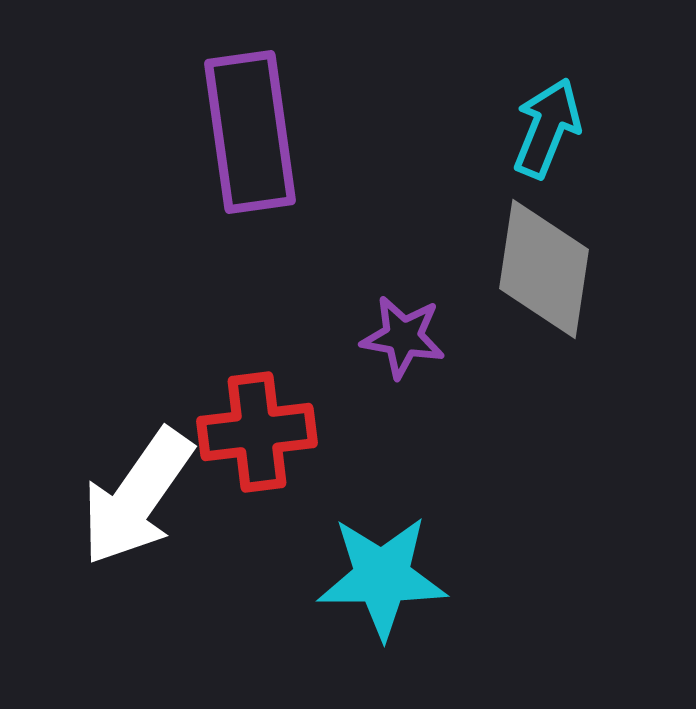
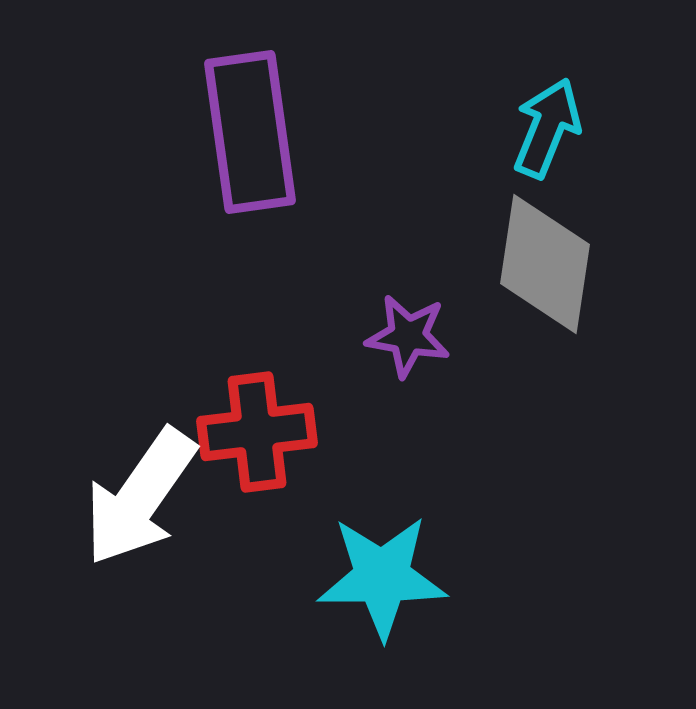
gray diamond: moved 1 px right, 5 px up
purple star: moved 5 px right, 1 px up
white arrow: moved 3 px right
